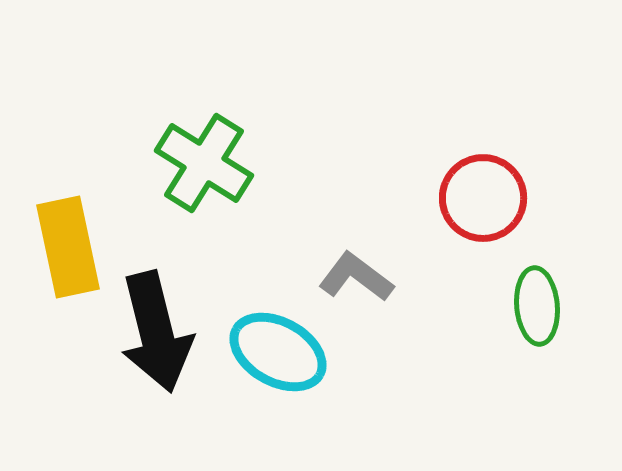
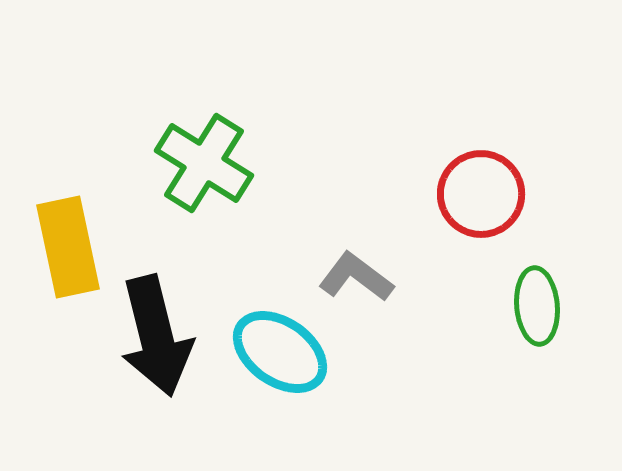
red circle: moved 2 px left, 4 px up
black arrow: moved 4 px down
cyan ellipse: moved 2 px right; rotated 6 degrees clockwise
